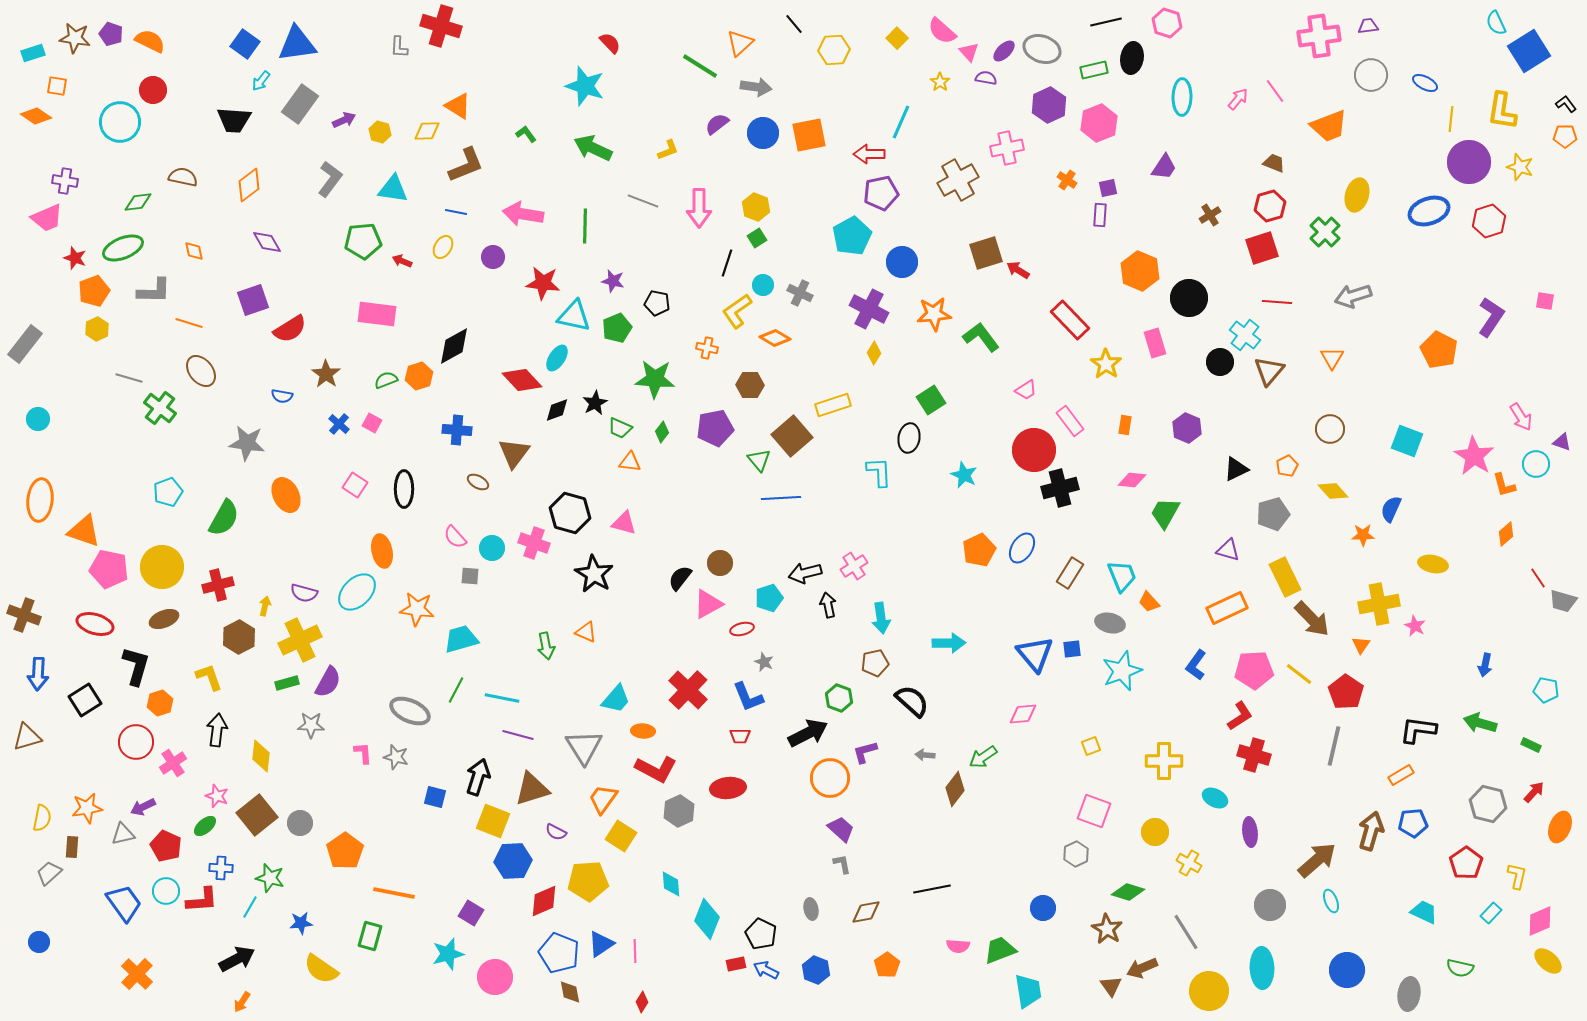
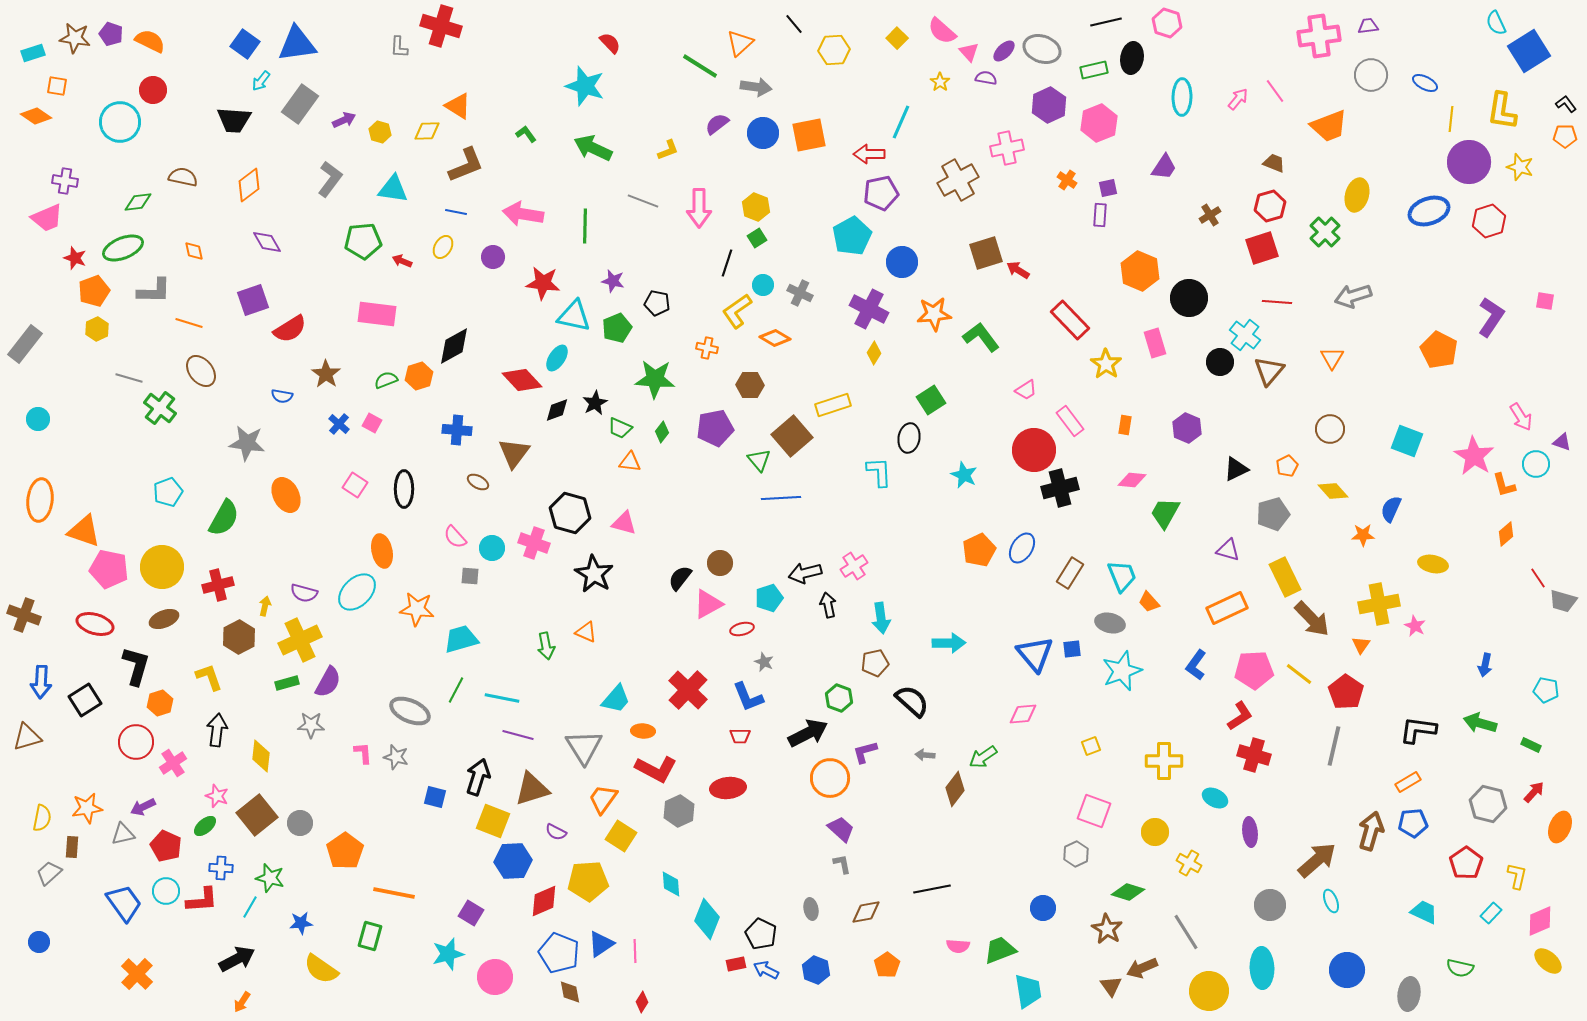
blue arrow at (38, 674): moved 3 px right, 8 px down
orange rectangle at (1401, 775): moved 7 px right, 7 px down
